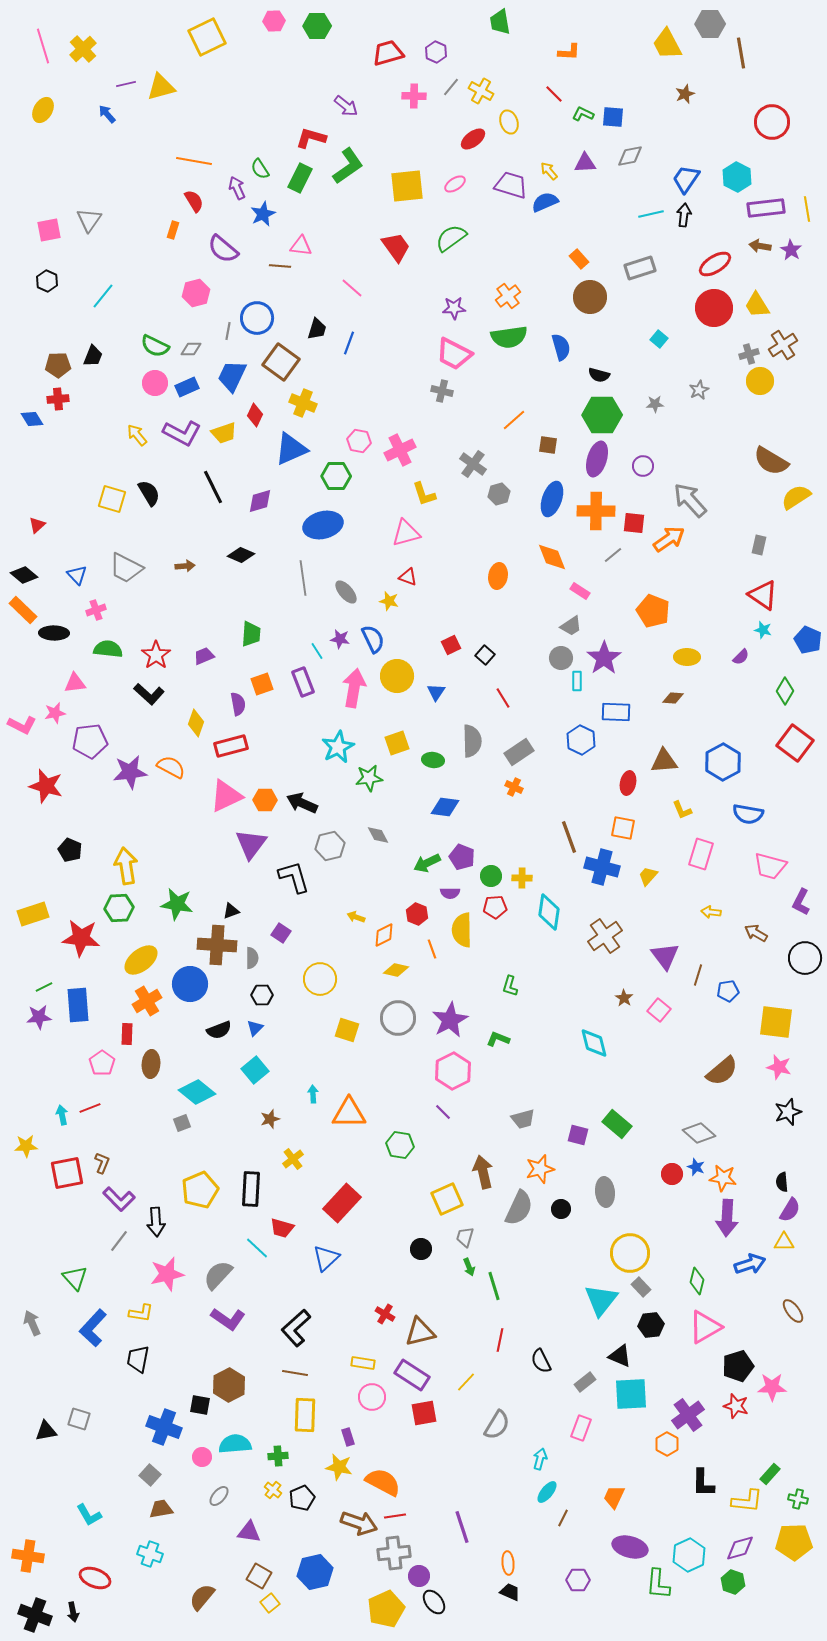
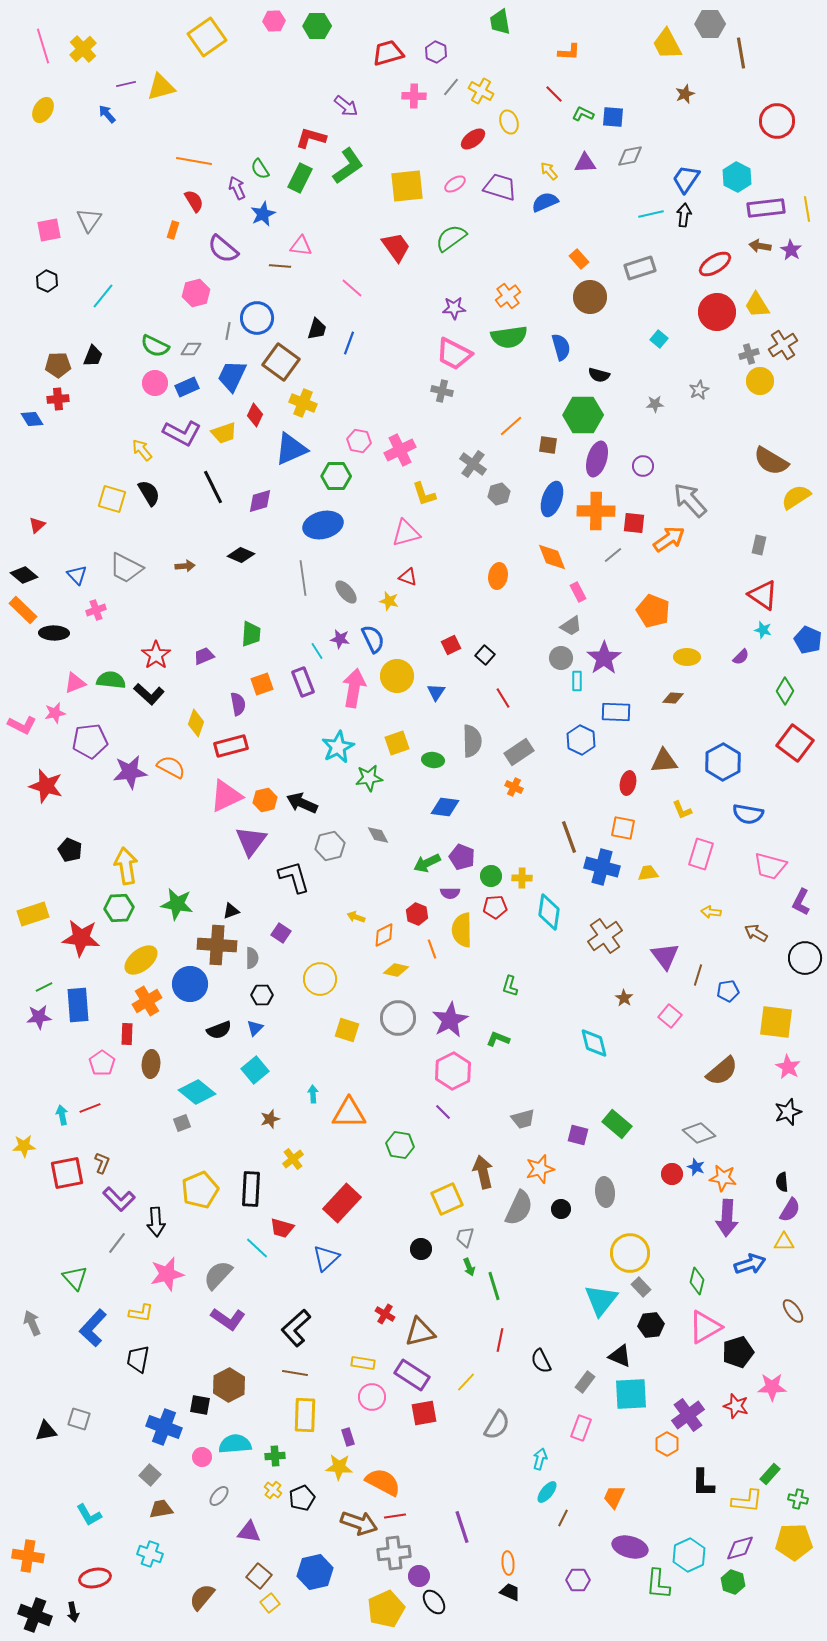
yellow square at (207, 37): rotated 9 degrees counterclockwise
red circle at (772, 122): moved 5 px right, 1 px up
purple trapezoid at (511, 185): moved 11 px left, 2 px down
red circle at (714, 308): moved 3 px right, 4 px down
green hexagon at (602, 415): moved 19 px left
orange line at (514, 420): moved 3 px left, 6 px down
yellow arrow at (137, 435): moved 5 px right, 15 px down
pink rectangle at (580, 591): moved 2 px left, 1 px down; rotated 30 degrees clockwise
green semicircle at (108, 649): moved 3 px right, 31 px down
pink triangle at (75, 683): rotated 15 degrees counterclockwise
orange hexagon at (265, 800): rotated 15 degrees counterclockwise
purple triangle at (251, 844): moved 3 px up
yellow trapezoid at (648, 876): moved 3 px up; rotated 40 degrees clockwise
pink square at (659, 1010): moved 11 px right, 6 px down
pink star at (779, 1067): moved 9 px right; rotated 15 degrees clockwise
yellow star at (26, 1146): moved 2 px left
gray line at (119, 1241): moved 2 px left, 2 px down
black pentagon at (738, 1366): moved 14 px up
gray rectangle at (585, 1382): rotated 15 degrees counterclockwise
green cross at (278, 1456): moved 3 px left
yellow star at (339, 1467): rotated 8 degrees counterclockwise
brown square at (259, 1576): rotated 10 degrees clockwise
red ellipse at (95, 1578): rotated 32 degrees counterclockwise
